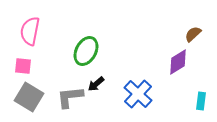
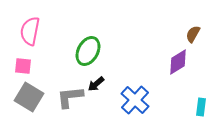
brown semicircle: rotated 18 degrees counterclockwise
green ellipse: moved 2 px right
blue cross: moved 3 px left, 6 px down
cyan rectangle: moved 6 px down
